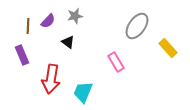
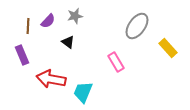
red arrow: rotated 92 degrees clockwise
